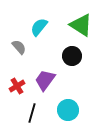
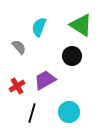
cyan semicircle: rotated 18 degrees counterclockwise
purple trapezoid: rotated 25 degrees clockwise
cyan circle: moved 1 px right, 2 px down
